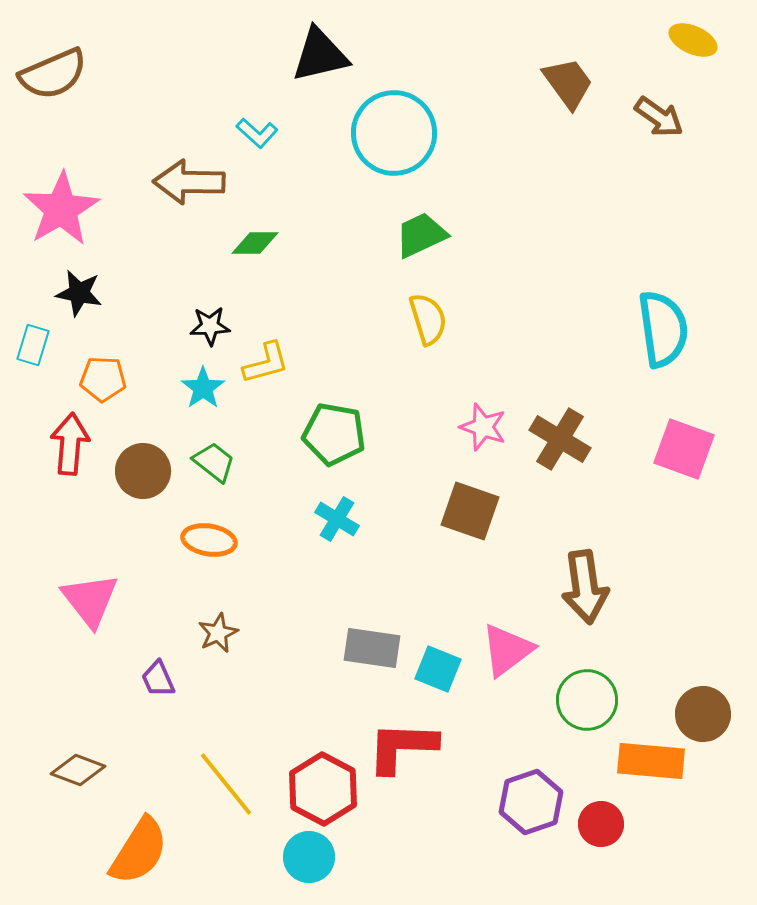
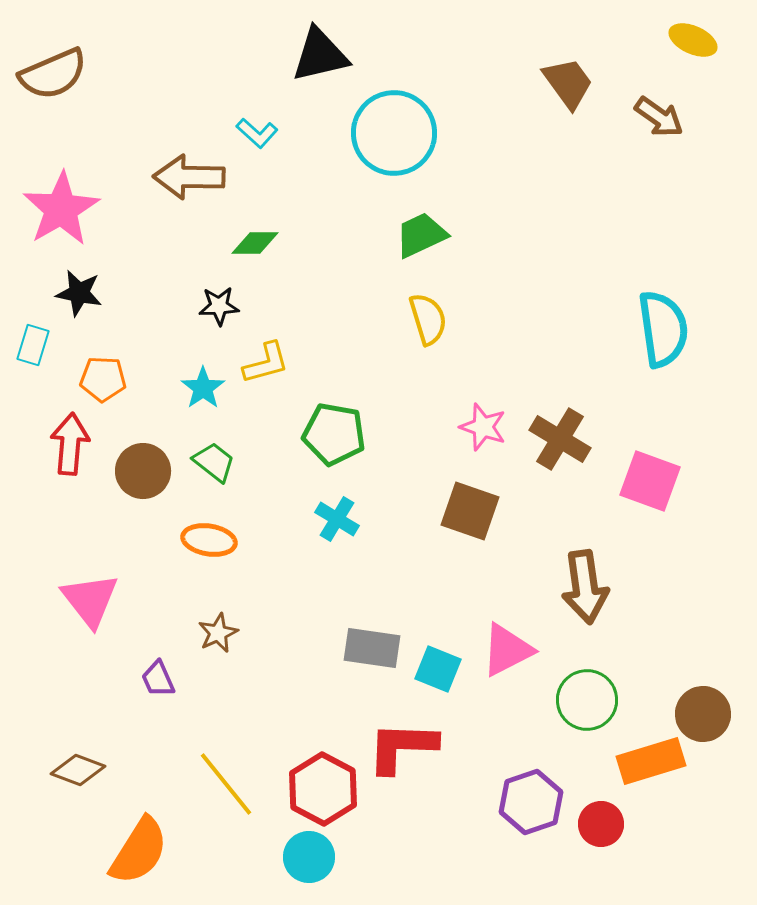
brown arrow at (189, 182): moved 5 px up
black star at (210, 326): moved 9 px right, 20 px up
pink square at (684, 449): moved 34 px left, 32 px down
pink triangle at (507, 650): rotated 10 degrees clockwise
orange rectangle at (651, 761): rotated 22 degrees counterclockwise
